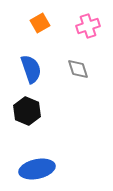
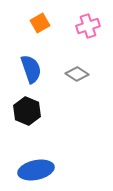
gray diamond: moved 1 px left, 5 px down; rotated 40 degrees counterclockwise
blue ellipse: moved 1 px left, 1 px down
